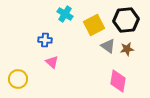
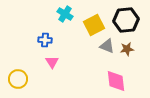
gray triangle: moved 1 px left; rotated 14 degrees counterclockwise
pink triangle: rotated 16 degrees clockwise
pink diamond: moved 2 px left; rotated 15 degrees counterclockwise
